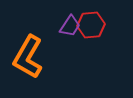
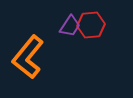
orange L-shape: rotated 9 degrees clockwise
